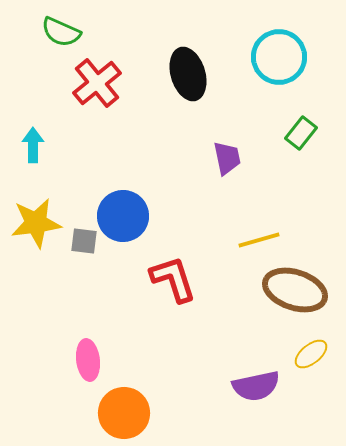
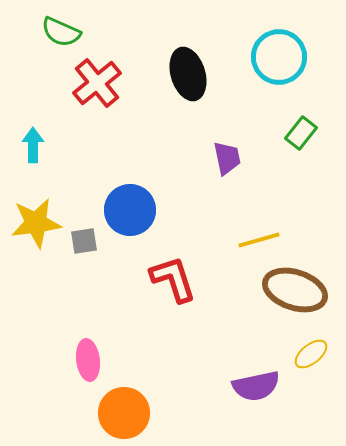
blue circle: moved 7 px right, 6 px up
gray square: rotated 16 degrees counterclockwise
